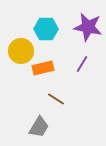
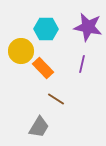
purple line: rotated 18 degrees counterclockwise
orange rectangle: rotated 60 degrees clockwise
